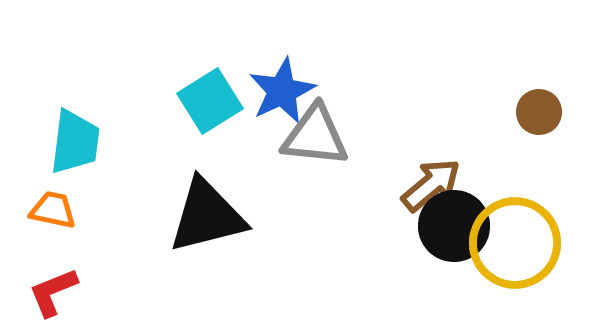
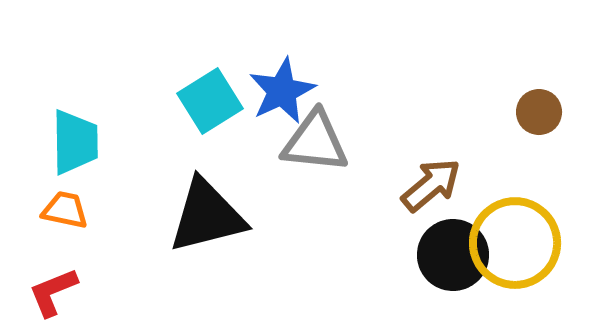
gray triangle: moved 6 px down
cyan trapezoid: rotated 8 degrees counterclockwise
orange trapezoid: moved 12 px right
black circle: moved 1 px left, 29 px down
